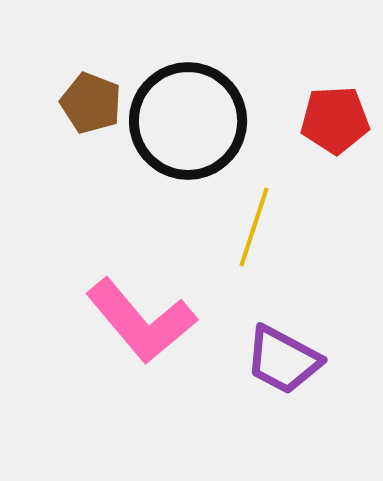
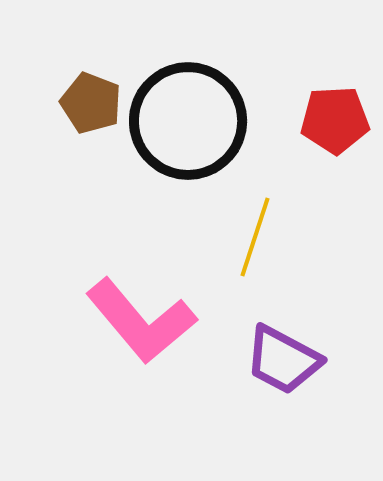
yellow line: moved 1 px right, 10 px down
